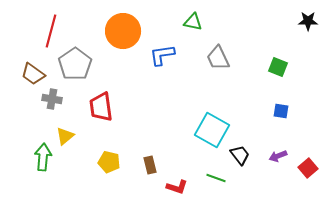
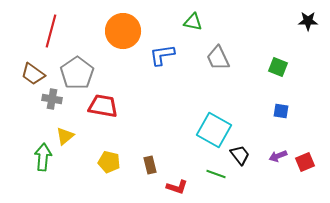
gray pentagon: moved 2 px right, 9 px down
red trapezoid: moved 2 px right, 1 px up; rotated 108 degrees clockwise
cyan square: moved 2 px right
red square: moved 3 px left, 6 px up; rotated 18 degrees clockwise
green line: moved 4 px up
